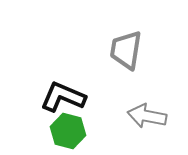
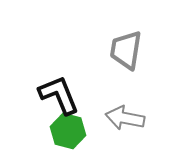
black L-shape: moved 4 px left, 2 px up; rotated 45 degrees clockwise
gray arrow: moved 22 px left, 2 px down
